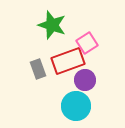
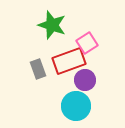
red rectangle: moved 1 px right
